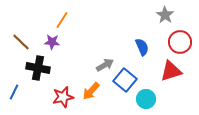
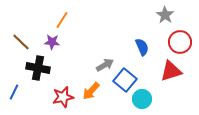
cyan circle: moved 4 px left
